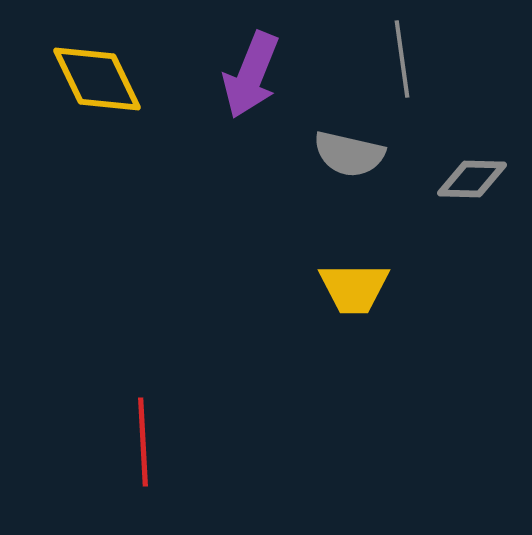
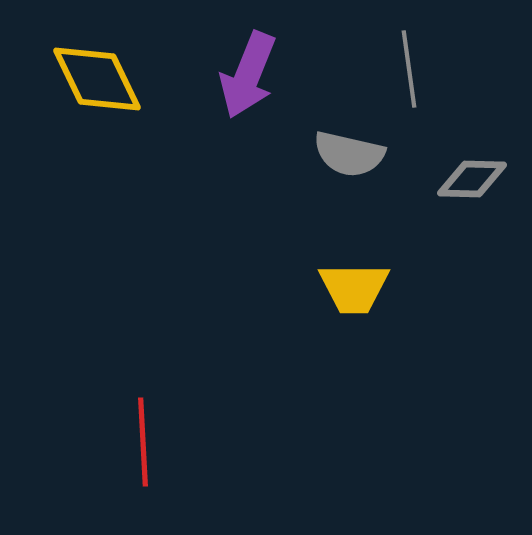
gray line: moved 7 px right, 10 px down
purple arrow: moved 3 px left
